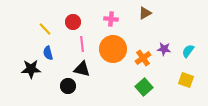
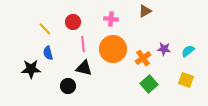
brown triangle: moved 2 px up
pink line: moved 1 px right
cyan semicircle: rotated 16 degrees clockwise
black triangle: moved 2 px right, 1 px up
green square: moved 5 px right, 3 px up
